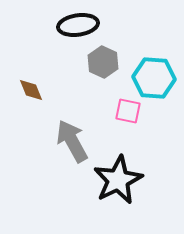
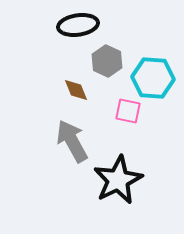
gray hexagon: moved 4 px right, 1 px up
cyan hexagon: moved 1 px left
brown diamond: moved 45 px right
